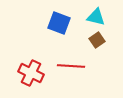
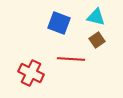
red line: moved 7 px up
